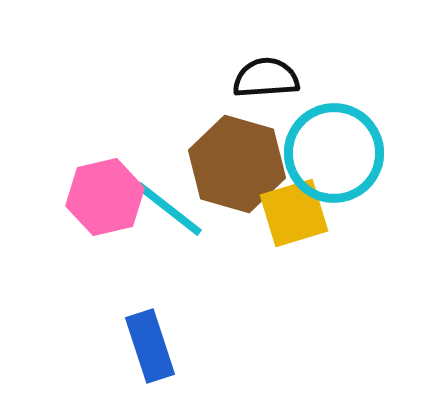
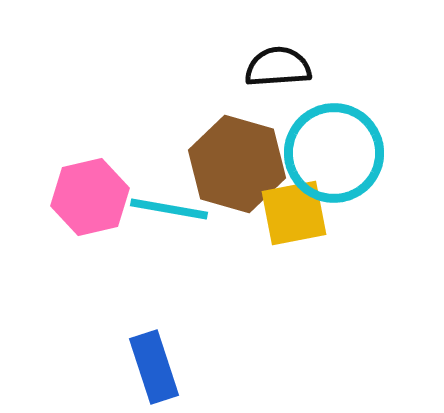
black semicircle: moved 12 px right, 11 px up
pink hexagon: moved 15 px left
cyan line: rotated 28 degrees counterclockwise
yellow square: rotated 6 degrees clockwise
blue rectangle: moved 4 px right, 21 px down
